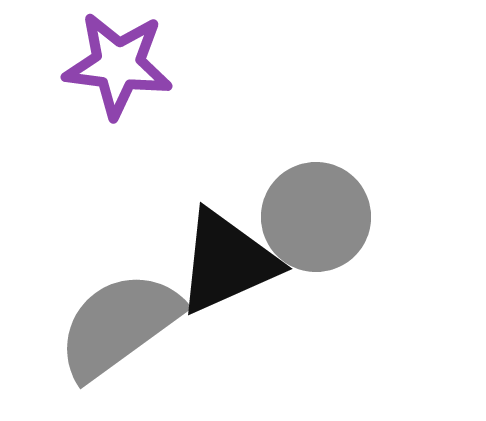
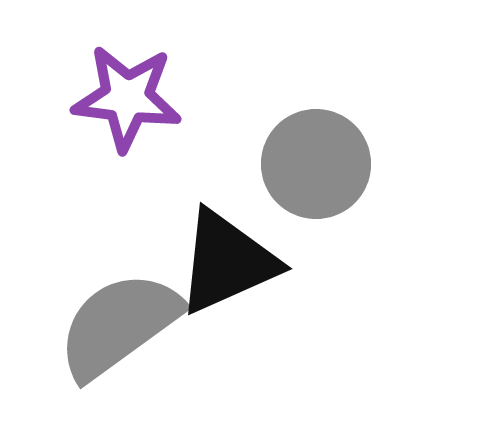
purple star: moved 9 px right, 33 px down
gray circle: moved 53 px up
